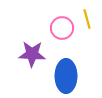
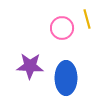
purple star: moved 2 px left, 12 px down
blue ellipse: moved 2 px down
